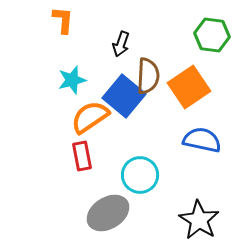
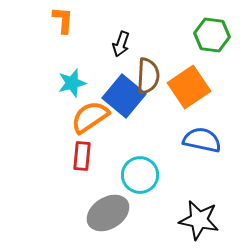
cyan star: moved 3 px down
red rectangle: rotated 16 degrees clockwise
black star: rotated 21 degrees counterclockwise
